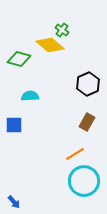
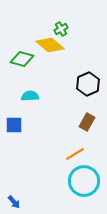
green cross: moved 1 px left, 1 px up; rotated 24 degrees clockwise
green diamond: moved 3 px right
